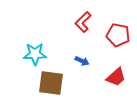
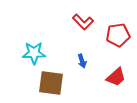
red L-shape: rotated 90 degrees counterclockwise
red pentagon: rotated 20 degrees counterclockwise
cyan star: moved 1 px left, 1 px up
blue arrow: rotated 48 degrees clockwise
